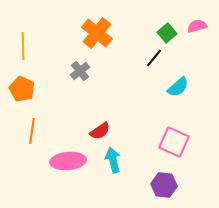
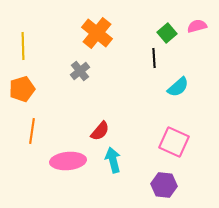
black line: rotated 42 degrees counterclockwise
orange pentagon: rotated 30 degrees clockwise
red semicircle: rotated 15 degrees counterclockwise
